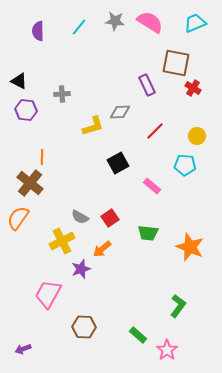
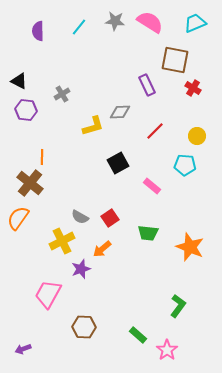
brown square: moved 1 px left, 3 px up
gray cross: rotated 28 degrees counterclockwise
